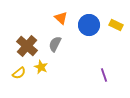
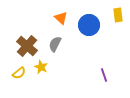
yellow rectangle: moved 2 px right, 10 px up; rotated 56 degrees clockwise
